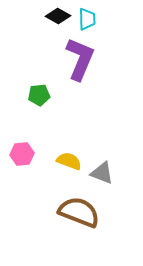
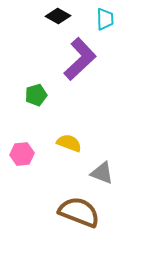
cyan trapezoid: moved 18 px right
purple L-shape: rotated 24 degrees clockwise
green pentagon: moved 3 px left; rotated 10 degrees counterclockwise
yellow semicircle: moved 18 px up
